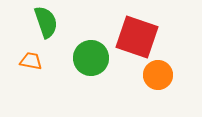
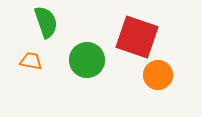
green circle: moved 4 px left, 2 px down
